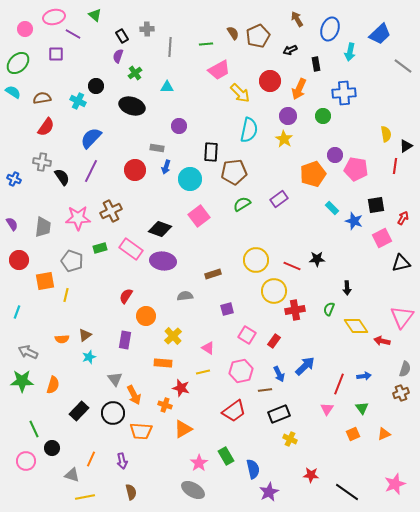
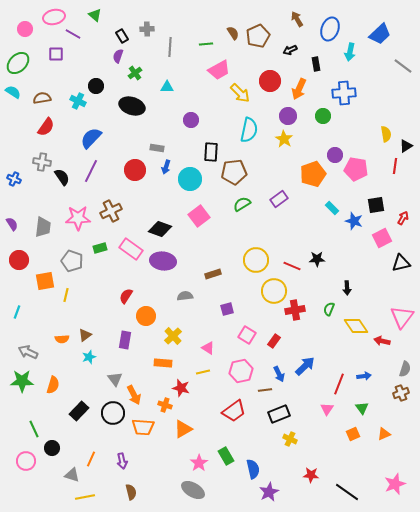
purple circle at (179, 126): moved 12 px right, 6 px up
orange trapezoid at (141, 431): moved 2 px right, 4 px up
